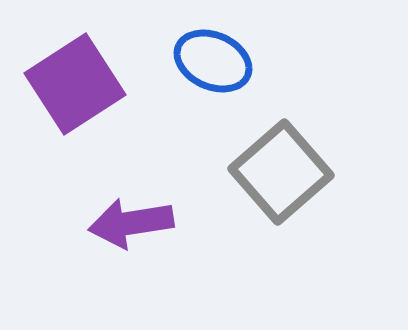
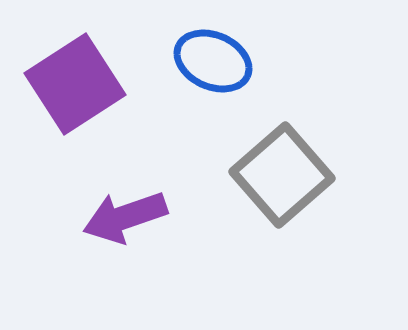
gray square: moved 1 px right, 3 px down
purple arrow: moved 6 px left, 6 px up; rotated 10 degrees counterclockwise
